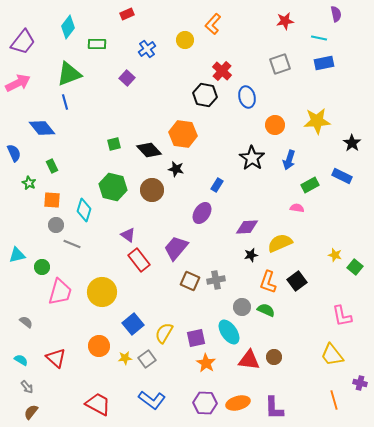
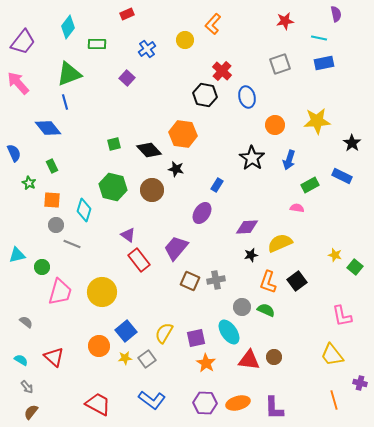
pink arrow at (18, 83): rotated 105 degrees counterclockwise
blue diamond at (42, 128): moved 6 px right
blue square at (133, 324): moved 7 px left, 7 px down
red triangle at (56, 358): moved 2 px left, 1 px up
